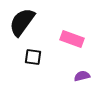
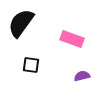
black semicircle: moved 1 px left, 1 px down
black square: moved 2 px left, 8 px down
